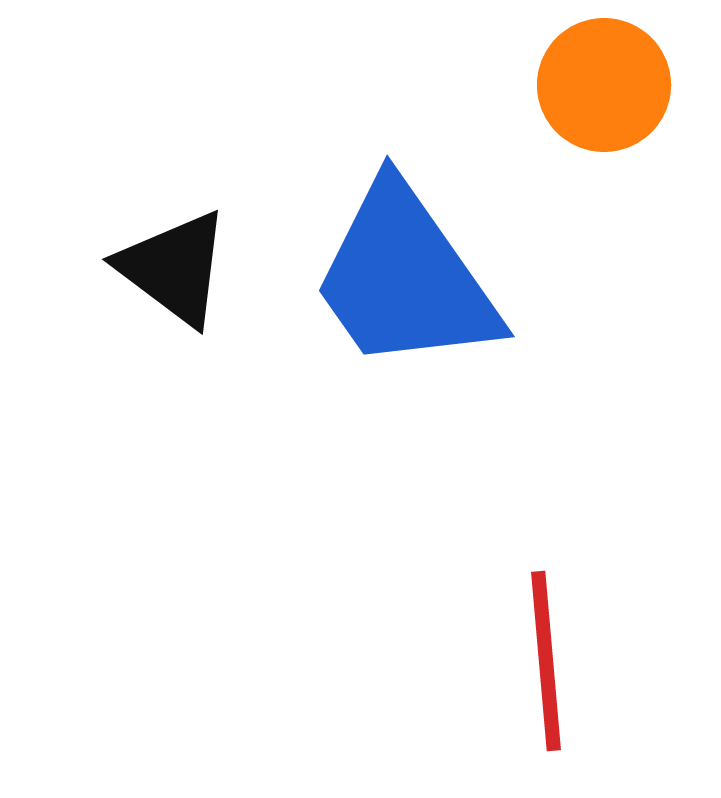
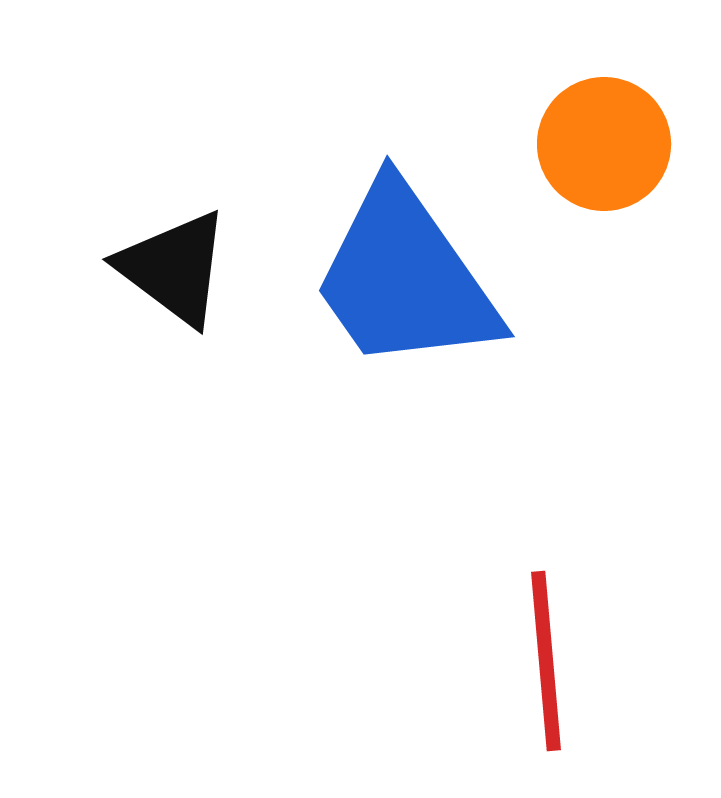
orange circle: moved 59 px down
